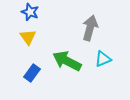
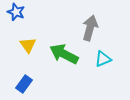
blue star: moved 14 px left
yellow triangle: moved 8 px down
green arrow: moved 3 px left, 7 px up
blue rectangle: moved 8 px left, 11 px down
